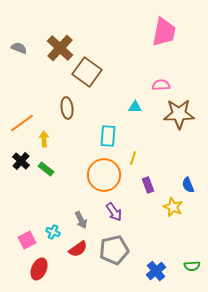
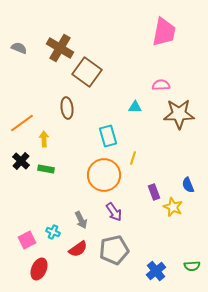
brown cross: rotated 12 degrees counterclockwise
cyan rectangle: rotated 20 degrees counterclockwise
green rectangle: rotated 28 degrees counterclockwise
purple rectangle: moved 6 px right, 7 px down
